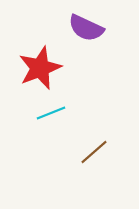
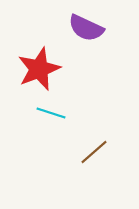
red star: moved 1 px left, 1 px down
cyan line: rotated 40 degrees clockwise
